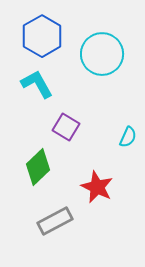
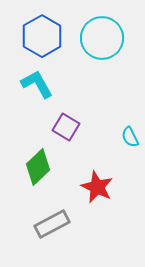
cyan circle: moved 16 px up
cyan semicircle: moved 2 px right; rotated 130 degrees clockwise
gray rectangle: moved 3 px left, 3 px down
